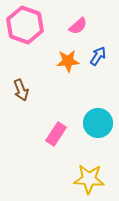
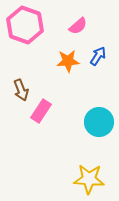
cyan circle: moved 1 px right, 1 px up
pink rectangle: moved 15 px left, 23 px up
